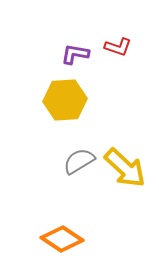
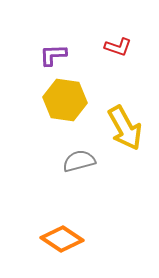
purple L-shape: moved 22 px left, 1 px down; rotated 12 degrees counterclockwise
yellow hexagon: rotated 12 degrees clockwise
gray semicircle: rotated 16 degrees clockwise
yellow arrow: moved 40 px up; rotated 18 degrees clockwise
